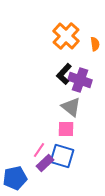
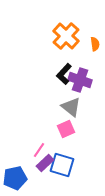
pink square: rotated 24 degrees counterclockwise
blue square: moved 9 px down
